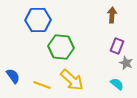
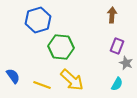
blue hexagon: rotated 15 degrees counterclockwise
cyan semicircle: rotated 80 degrees clockwise
